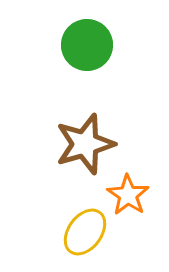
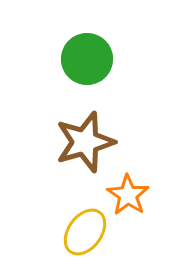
green circle: moved 14 px down
brown star: moved 2 px up
